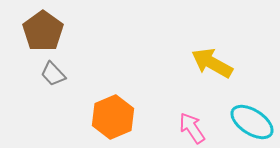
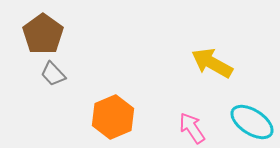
brown pentagon: moved 3 px down
